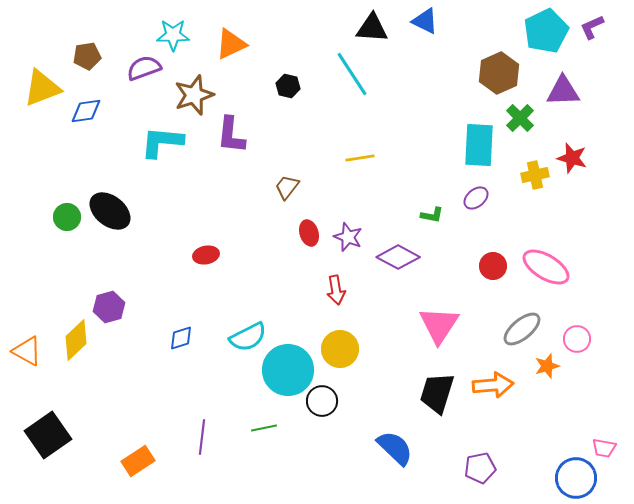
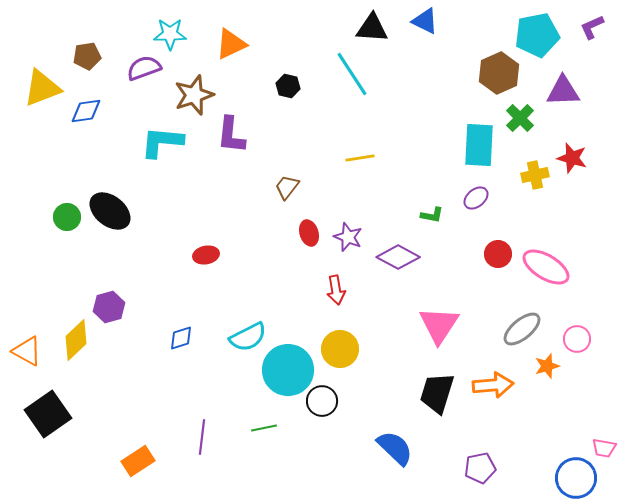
cyan pentagon at (546, 31): moved 9 px left, 4 px down; rotated 15 degrees clockwise
cyan star at (173, 35): moved 3 px left, 1 px up
red circle at (493, 266): moved 5 px right, 12 px up
black square at (48, 435): moved 21 px up
